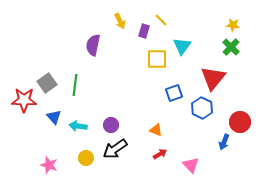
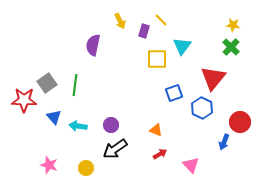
yellow circle: moved 10 px down
